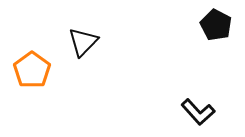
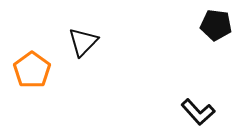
black pentagon: rotated 20 degrees counterclockwise
